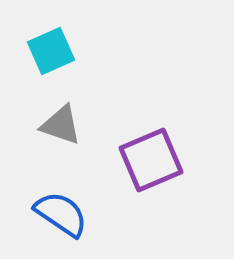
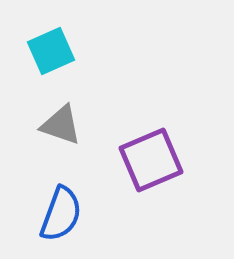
blue semicircle: rotated 76 degrees clockwise
